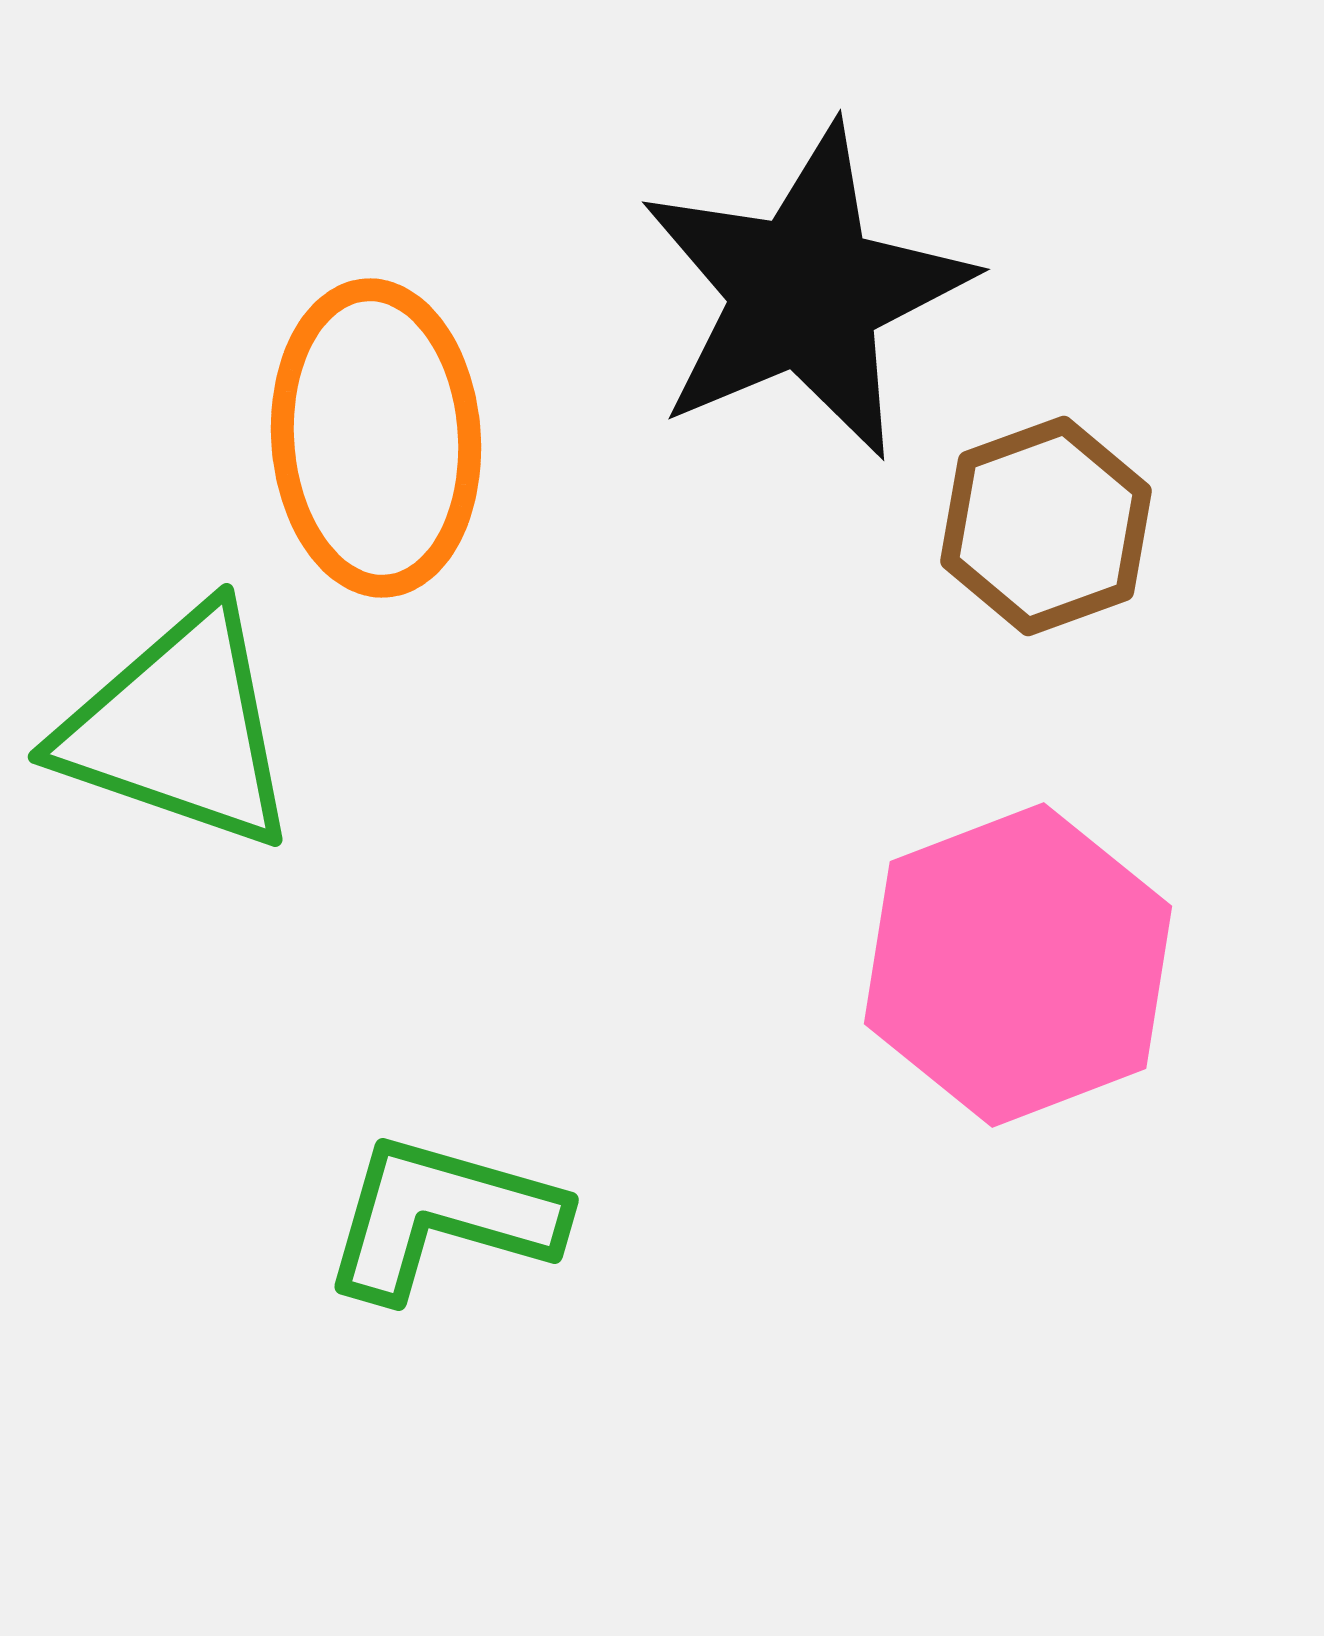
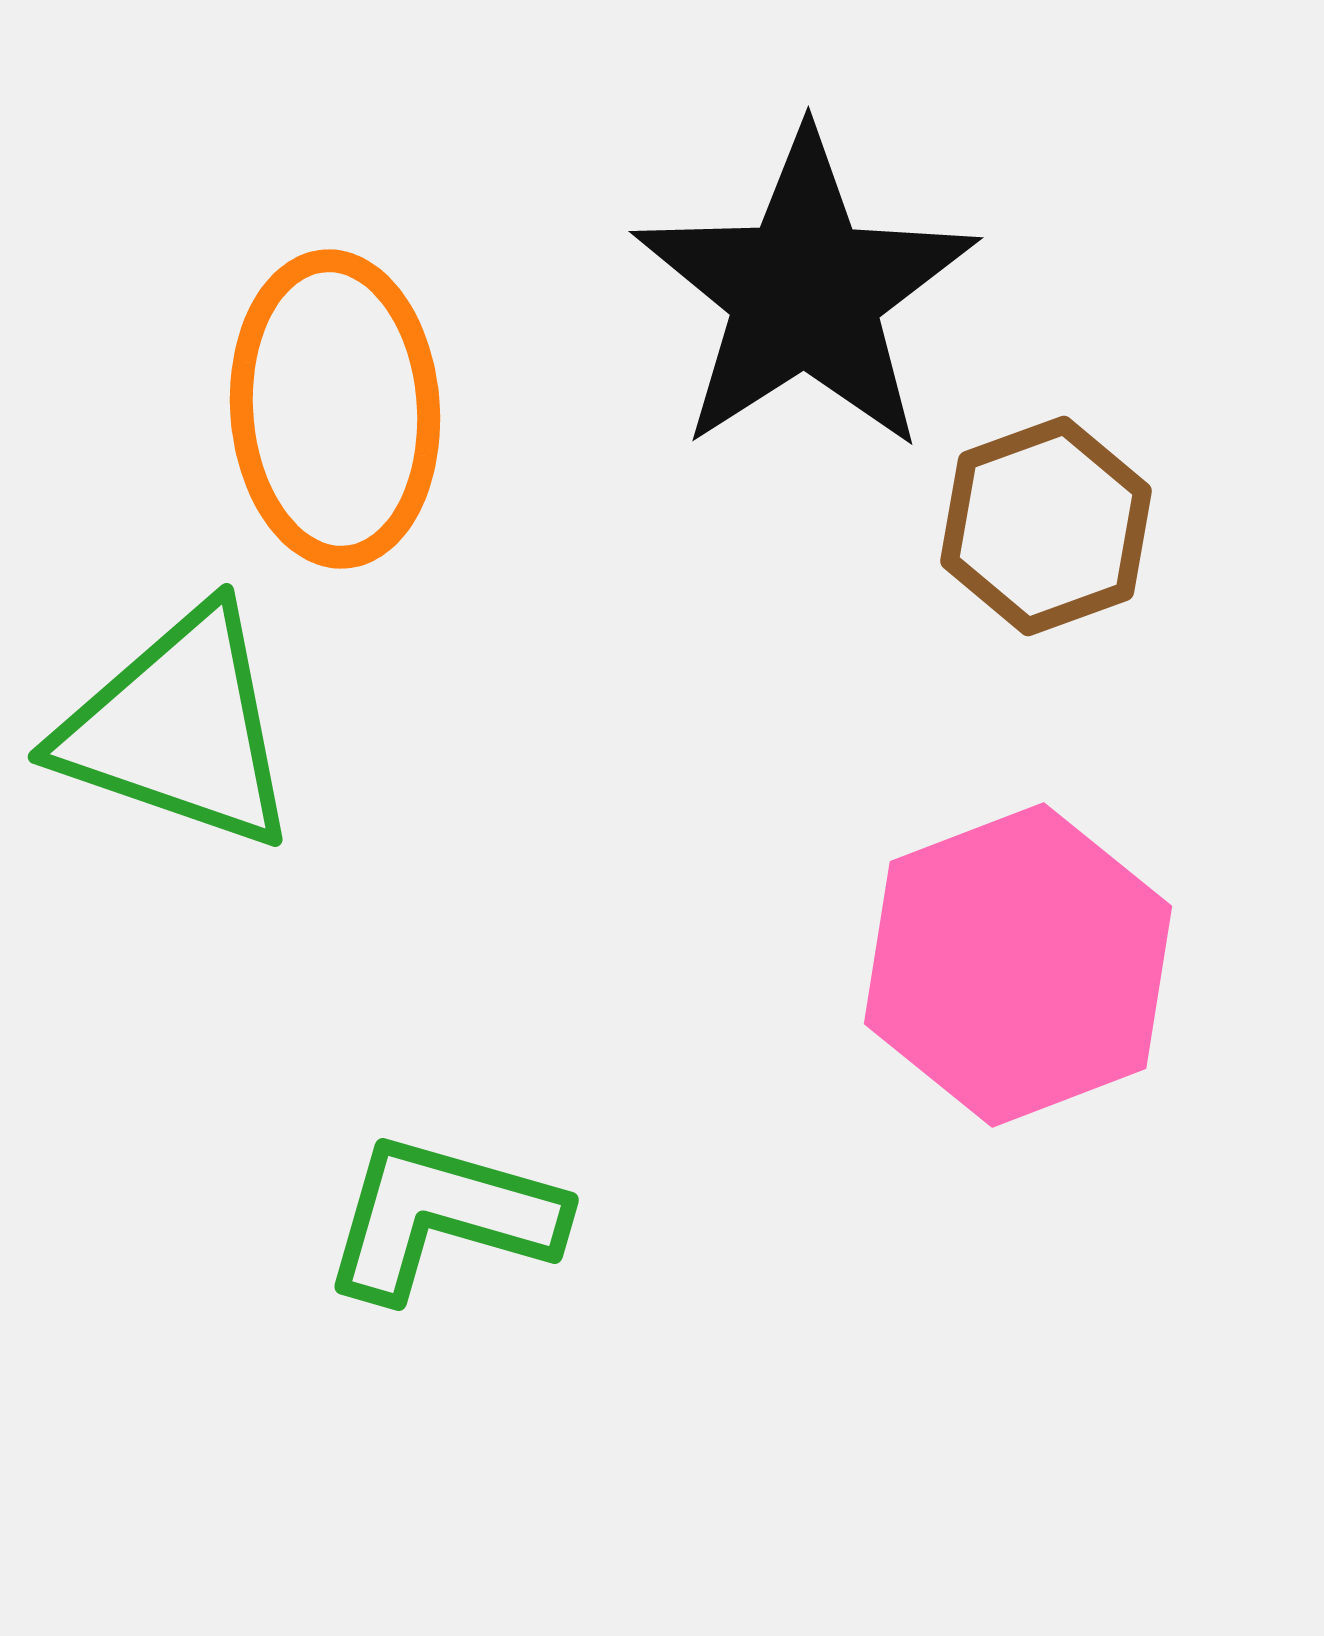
black star: rotated 10 degrees counterclockwise
orange ellipse: moved 41 px left, 29 px up
